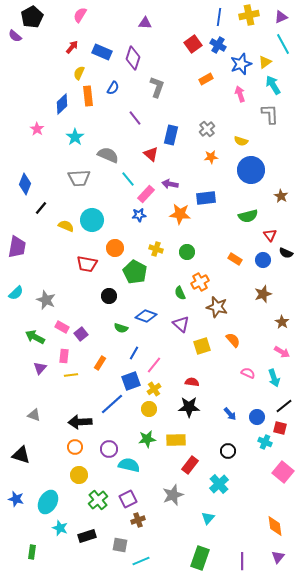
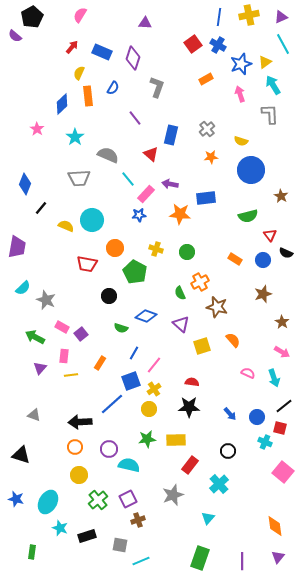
cyan semicircle at (16, 293): moved 7 px right, 5 px up
